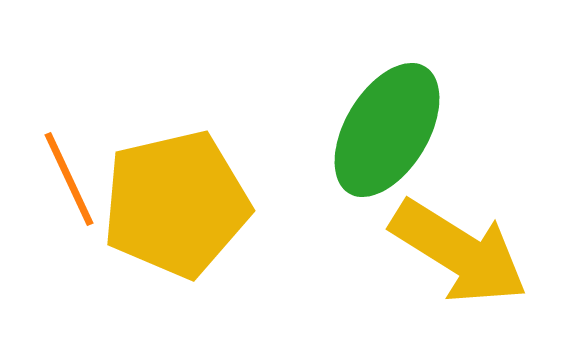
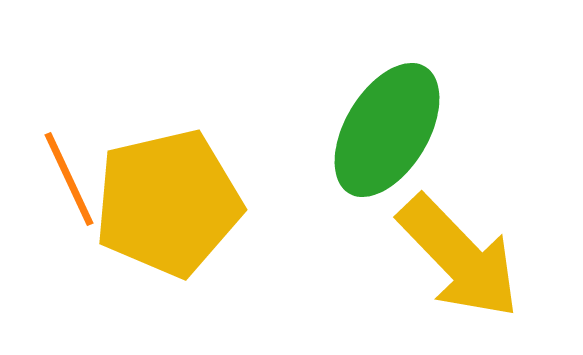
yellow pentagon: moved 8 px left, 1 px up
yellow arrow: moved 5 px down; rotated 14 degrees clockwise
